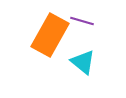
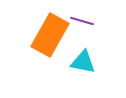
cyan triangle: rotated 28 degrees counterclockwise
